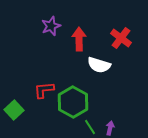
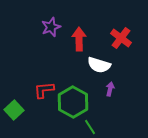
purple star: moved 1 px down
purple arrow: moved 39 px up
